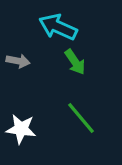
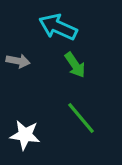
green arrow: moved 3 px down
white star: moved 4 px right, 6 px down
